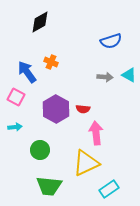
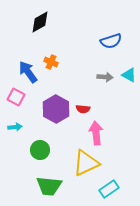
blue arrow: moved 1 px right
